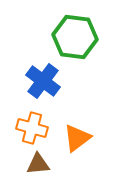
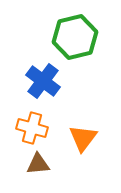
green hexagon: rotated 21 degrees counterclockwise
orange triangle: moved 6 px right; rotated 16 degrees counterclockwise
